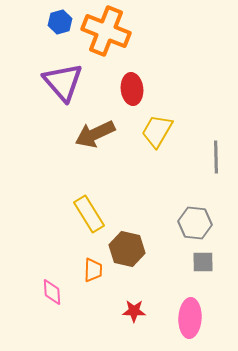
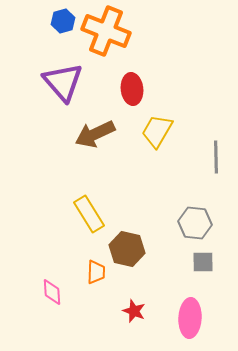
blue hexagon: moved 3 px right, 1 px up
orange trapezoid: moved 3 px right, 2 px down
red star: rotated 20 degrees clockwise
